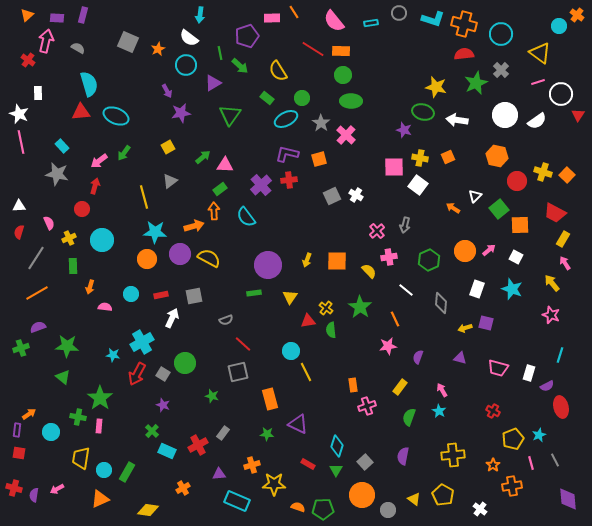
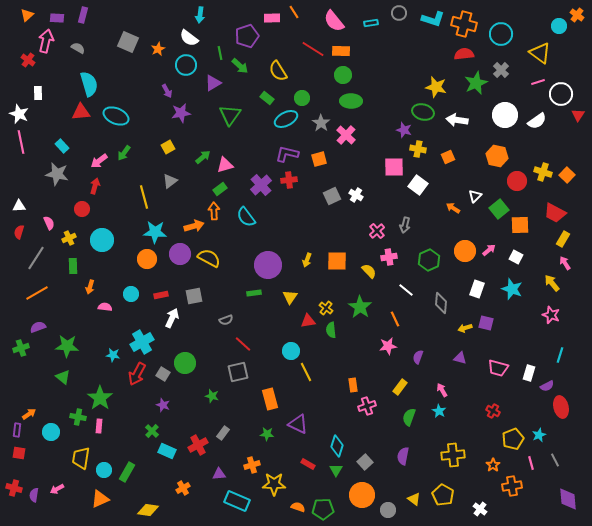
yellow cross at (420, 158): moved 2 px left, 9 px up
pink triangle at (225, 165): rotated 18 degrees counterclockwise
